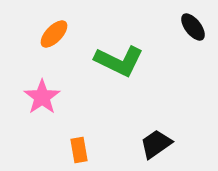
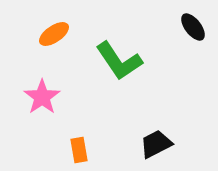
orange ellipse: rotated 12 degrees clockwise
green L-shape: rotated 30 degrees clockwise
black trapezoid: rotated 8 degrees clockwise
